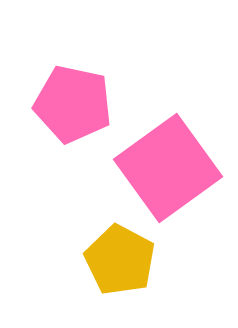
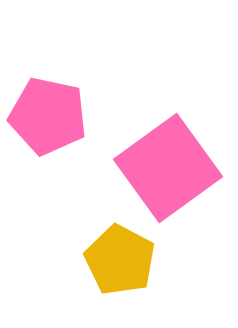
pink pentagon: moved 25 px left, 12 px down
